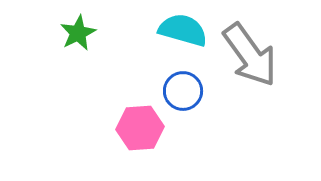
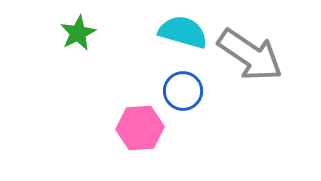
cyan semicircle: moved 2 px down
gray arrow: rotated 20 degrees counterclockwise
